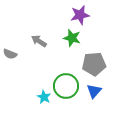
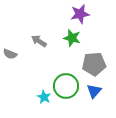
purple star: moved 1 px up
